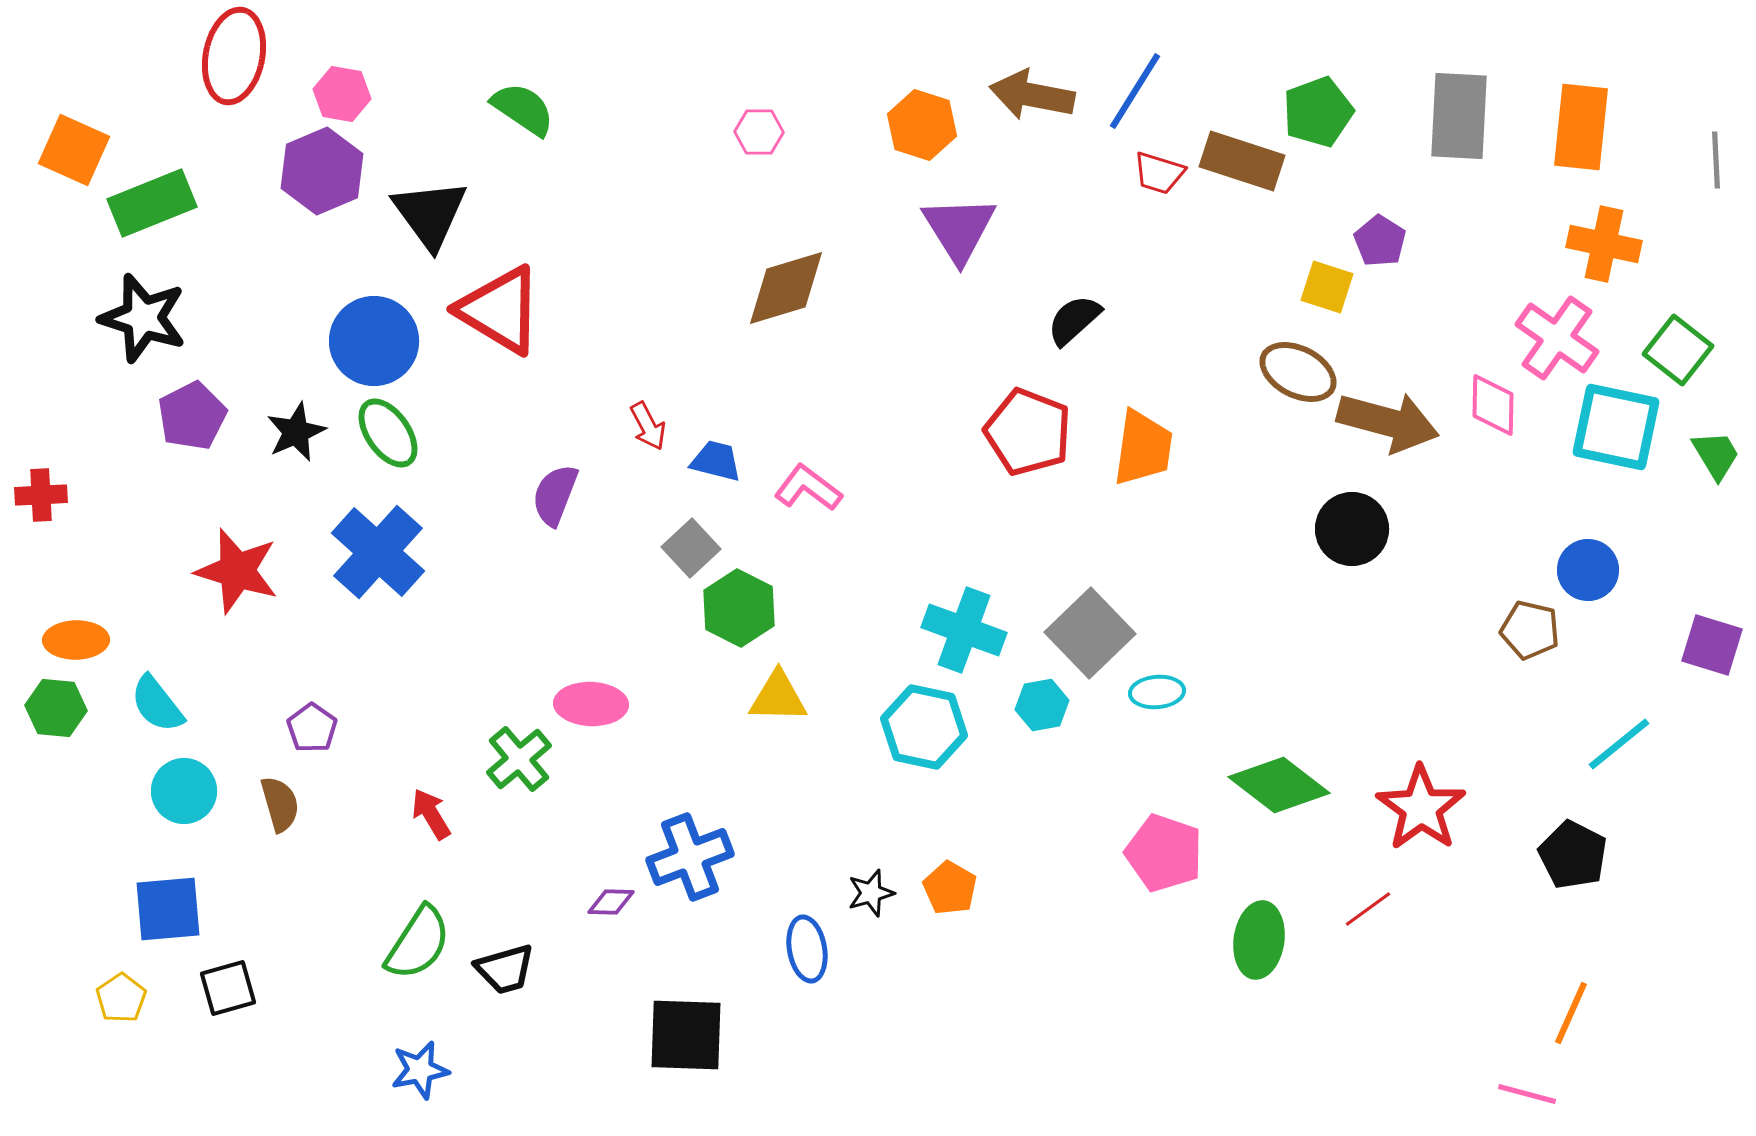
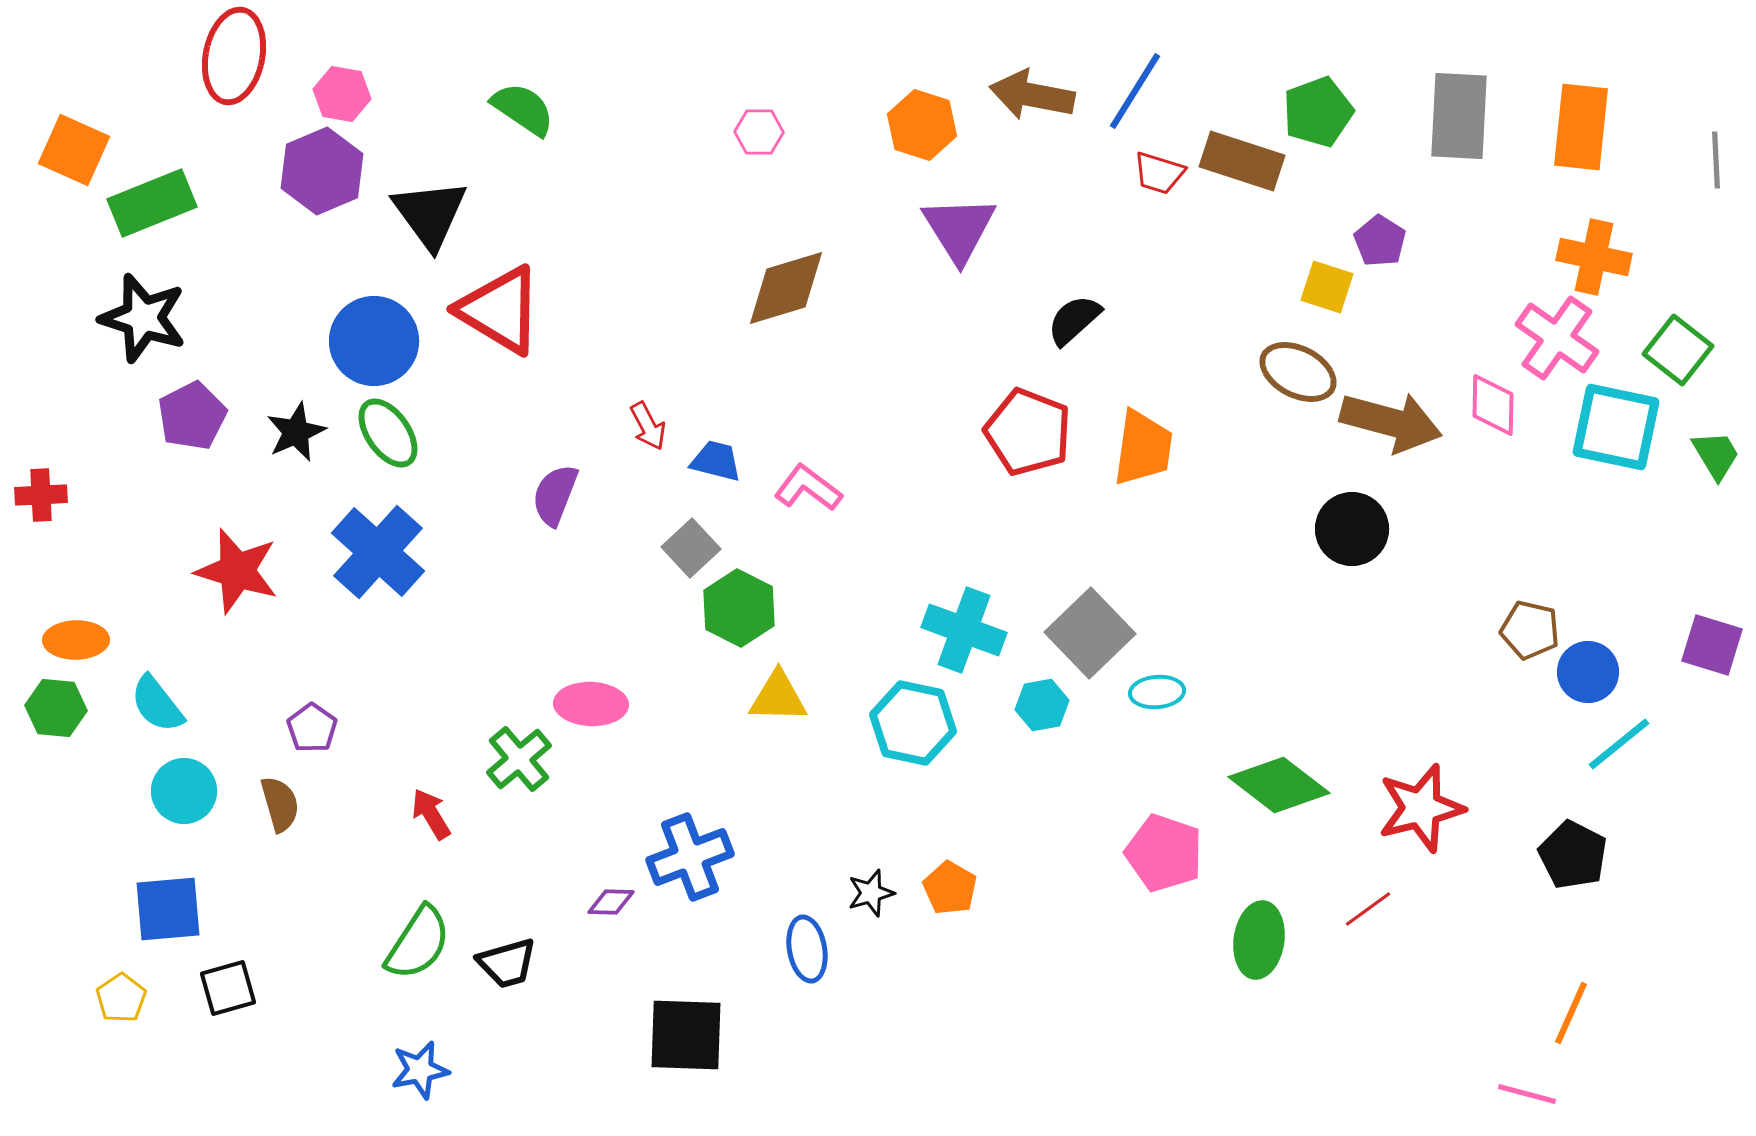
orange cross at (1604, 244): moved 10 px left, 13 px down
brown arrow at (1388, 422): moved 3 px right
blue circle at (1588, 570): moved 102 px down
cyan hexagon at (924, 727): moved 11 px left, 4 px up
red star at (1421, 808): rotated 22 degrees clockwise
black trapezoid at (505, 969): moved 2 px right, 6 px up
